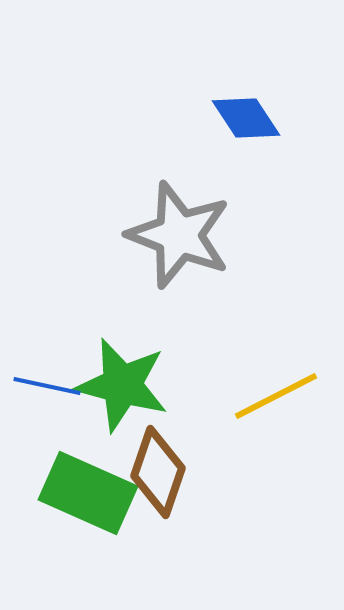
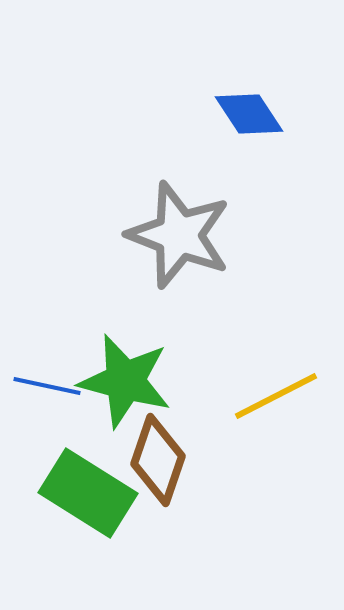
blue diamond: moved 3 px right, 4 px up
green star: moved 3 px right, 4 px up
brown diamond: moved 12 px up
green rectangle: rotated 8 degrees clockwise
